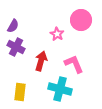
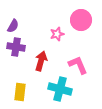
pink star: rotated 24 degrees clockwise
purple cross: rotated 18 degrees counterclockwise
pink L-shape: moved 4 px right, 1 px down
